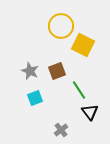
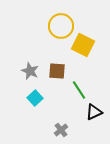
brown square: rotated 24 degrees clockwise
cyan square: rotated 21 degrees counterclockwise
black triangle: moved 4 px right; rotated 42 degrees clockwise
